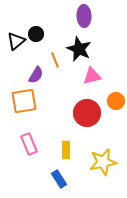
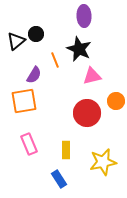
purple semicircle: moved 2 px left
